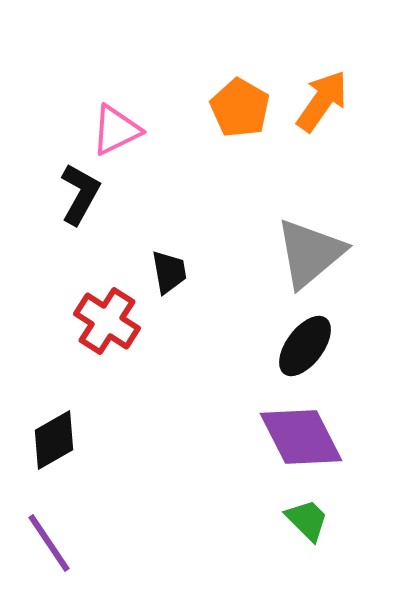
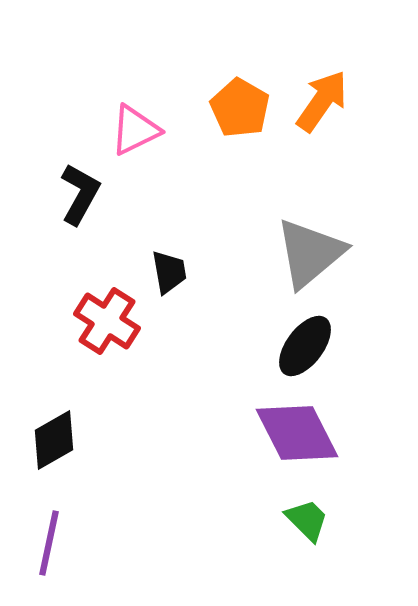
pink triangle: moved 19 px right
purple diamond: moved 4 px left, 4 px up
purple line: rotated 46 degrees clockwise
